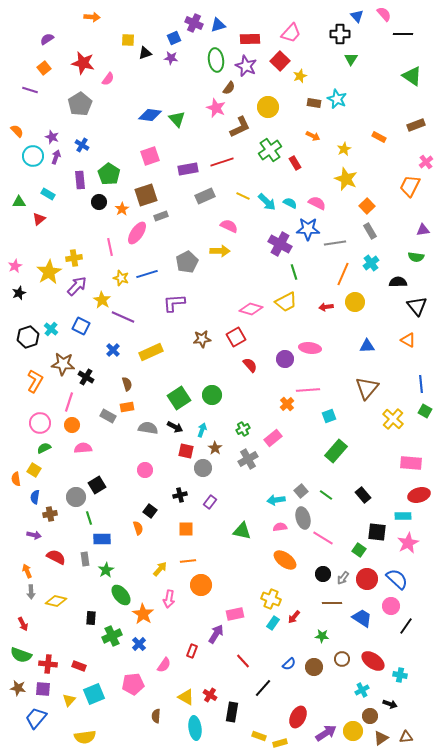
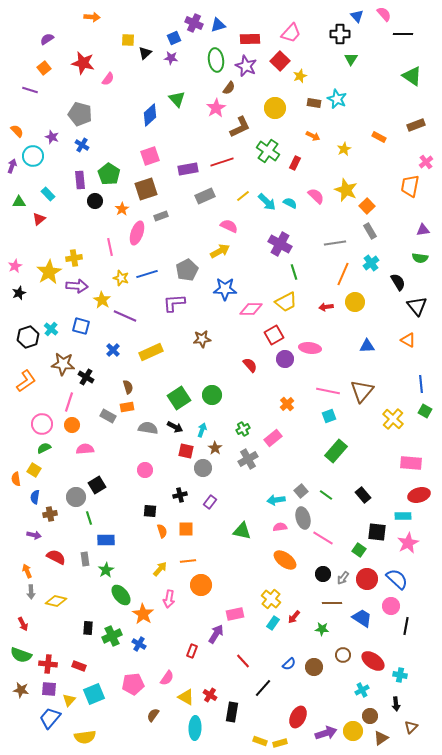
black triangle at (145, 53): rotated 24 degrees counterclockwise
gray pentagon at (80, 104): moved 10 px down; rotated 25 degrees counterclockwise
yellow circle at (268, 107): moved 7 px right, 1 px down
pink star at (216, 108): rotated 18 degrees clockwise
blue diamond at (150, 115): rotated 50 degrees counterclockwise
green triangle at (177, 119): moved 20 px up
green cross at (270, 150): moved 2 px left, 1 px down; rotated 20 degrees counterclockwise
purple arrow at (56, 157): moved 44 px left, 9 px down
red rectangle at (295, 163): rotated 56 degrees clockwise
yellow star at (346, 179): moved 11 px down
orange trapezoid at (410, 186): rotated 15 degrees counterclockwise
cyan rectangle at (48, 194): rotated 16 degrees clockwise
brown square at (146, 195): moved 6 px up
yellow line at (243, 196): rotated 64 degrees counterclockwise
black circle at (99, 202): moved 4 px left, 1 px up
pink semicircle at (317, 203): moved 1 px left, 7 px up; rotated 18 degrees clockwise
blue star at (308, 229): moved 83 px left, 60 px down
pink ellipse at (137, 233): rotated 15 degrees counterclockwise
yellow arrow at (220, 251): rotated 30 degrees counterclockwise
green semicircle at (416, 257): moved 4 px right, 1 px down
gray pentagon at (187, 262): moved 8 px down
black semicircle at (398, 282): rotated 60 degrees clockwise
purple arrow at (77, 286): rotated 50 degrees clockwise
pink diamond at (251, 309): rotated 15 degrees counterclockwise
purple line at (123, 317): moved 2 px right, 1 px up
blue square at (81, 326): rotated 12 degrees counterclockwise
red square at (236, 337): moved 38 px right, 2 px up
orange L-shape at (35, 381): moved 9 px left; rotated 25 degrees clockwise
brown semicircle at (127, 384): moved 1 px right, 3 px down
brown triangle at (367, 388): moved 5 px left, 3 px down
pink line at (308, 390): moved 20 px right, 1 px down; rotated 15 degrees clockwise
pink circle at (40, 423): moved 2 px right, 1 px down
pink semicircle at (83, 448): moved 2 px right, 1 px down
black square at (150, 511): rotated 32 degrees counterclockwise
orange semicircle at (138, 528): moved 24 px right, 3 px down
blue rectangle at (102, 539): moved 4 px right, 1 px down
yellow cross at (271, 599): rotated 18 degrees clockwise
black rectangle at (91, 618): moved 3 px left, 10 px down
black line at (406, 626): rotated 24 degrees counterclockwise
green star at (322, 636): moved 7 px up
blue cross at (139, 644): rotated 16 degrees counterclockwise
brown circle at (342, 659): moved 1 px right, 4 px up
pink semicircle at (164, 665): moved 3 px right, 13 px down
brown star at (18, 688): moved 3 px right, 2 px down
purple square at (43, 689): moved 6 px right
black arrow at (390, 704): moved 6 px right; rotated 64 degrees clockwise
brown semicircle at (156, 716): moved 3 px left, 1 px up; rotated 32 degrees clockwise
blue trapezoid at (36, 718): moved 14 px right
cyan ellipse at (195, 728): rotated 10 degrees clockwise
purple arrow at (326, 733): rotated 15 degrees clockwise
yellow rectangle at (259, 736): moved 1 px right, 5 px down
brown triangle at (406, 737): moved 5 px right, 10 px up; rotated 40 degrees counterclockwise
